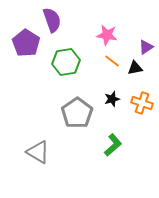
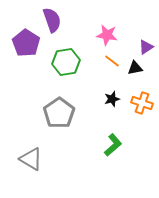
gray pentagon: moved 18 px left
gray triangle: moved 7 px left, 7 px down
